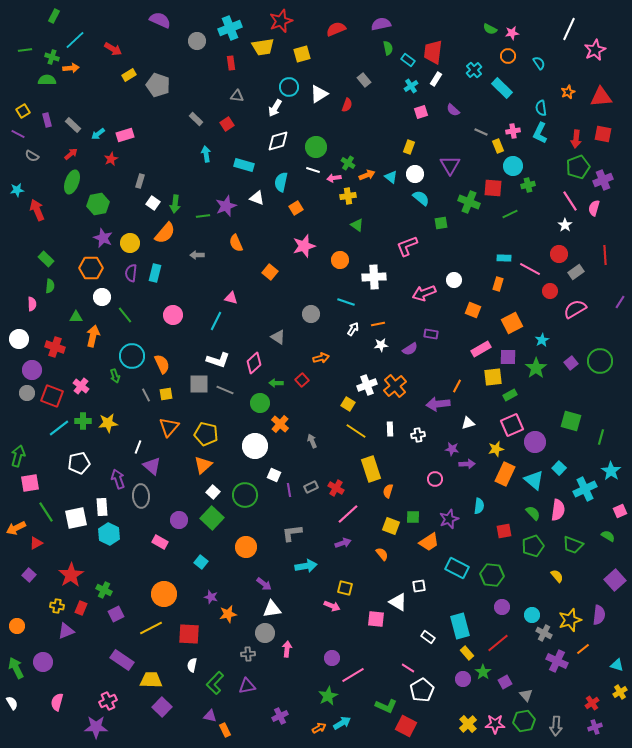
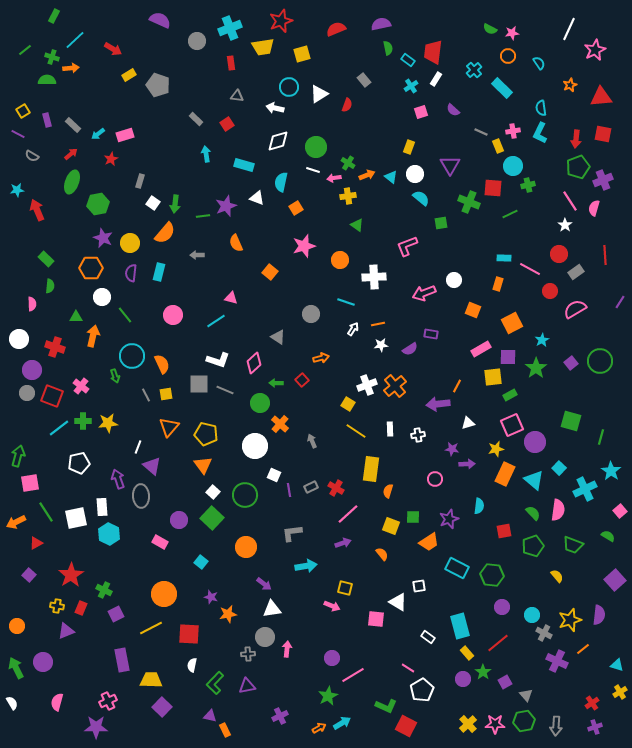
green line at (25, 50): rotated 32 degrees counterclockwise
orange star at (568, 92): moved 2 px right, 7 px up
white arrow at (275, 108): rotated 72 degrees clockwise
cyan rectangle at (155, 273): moved 4 px right, 1 px up
cyan line at (216, 321): rotated 30 degrees clockwise
orange triangle at (203, 465): rotated 24 degrees counterclockwise
yellow rectangle at (371, 469): rotated 25 degrees clockwise
pink square at (620, 511): rotated 16 degrees counterclockwise
orange arrow at (16, 528): moved 6 px up
gray circle at (265, 633): moved 4 px down
purple rectangle at (122, 660): rotated 45 degrees clockwise
